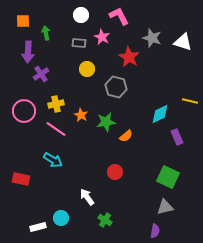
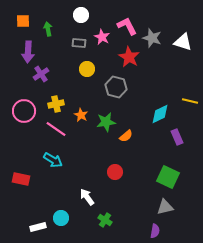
pink L-shape: moved 8 px right, 10 px down
green arrow: moved 2 px right, 4 px up
